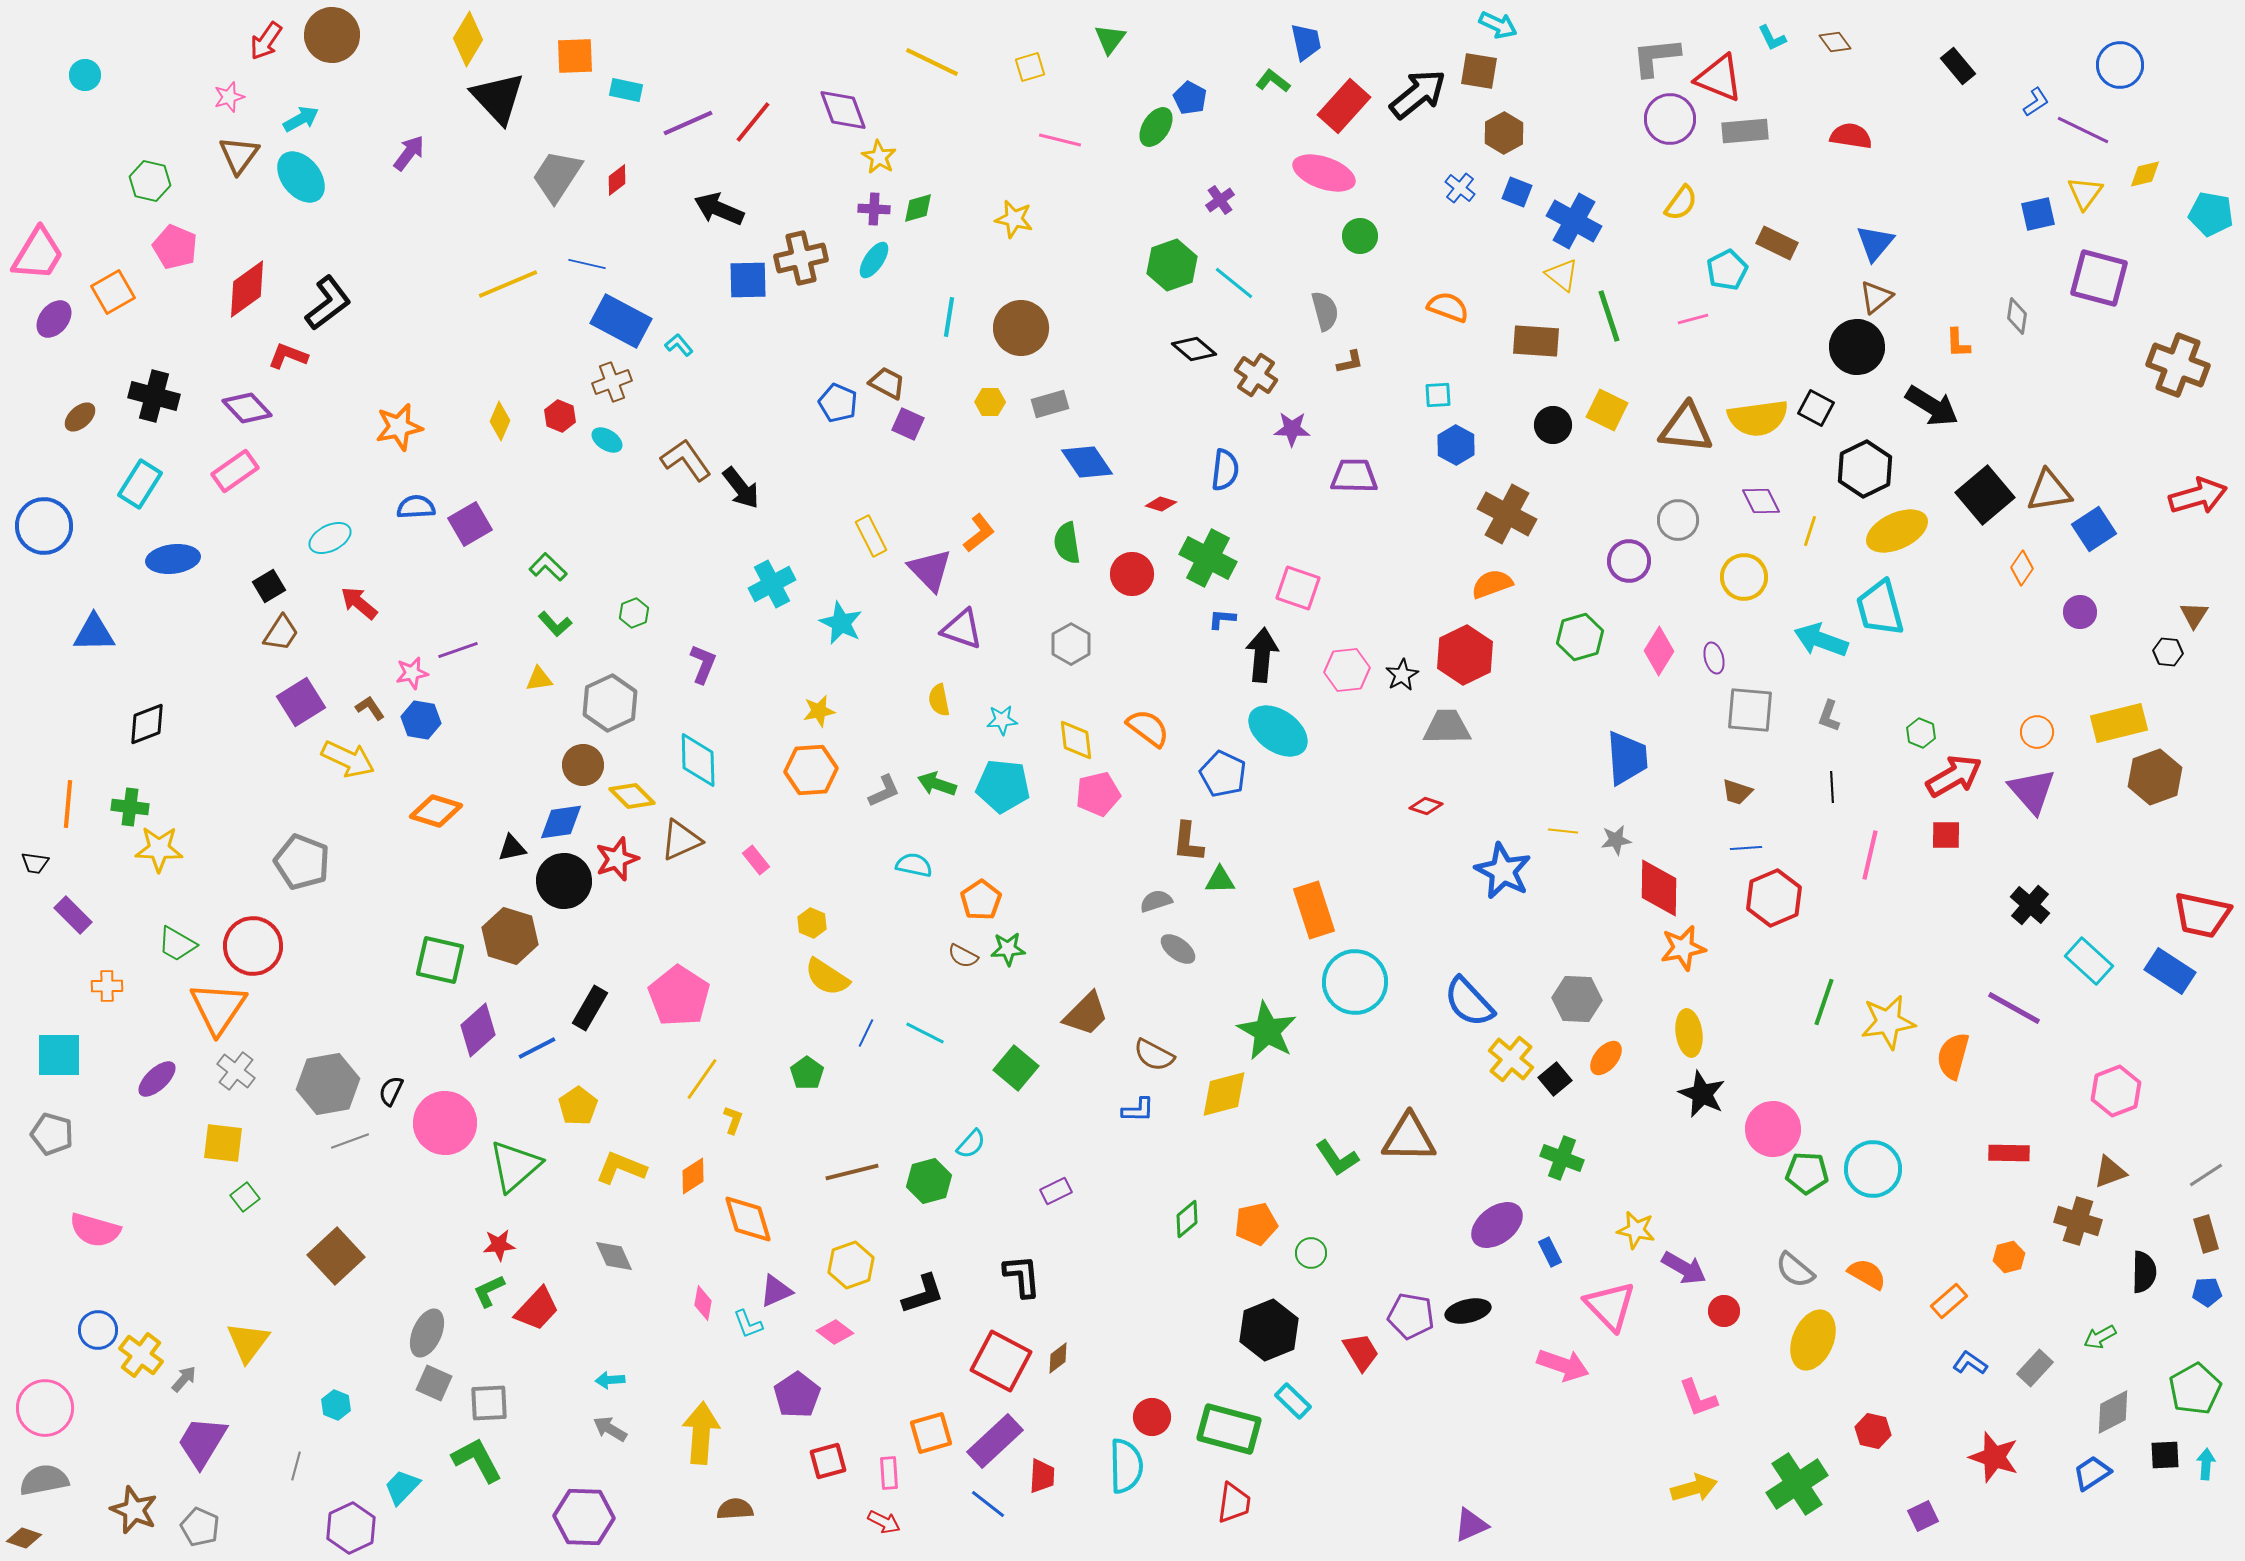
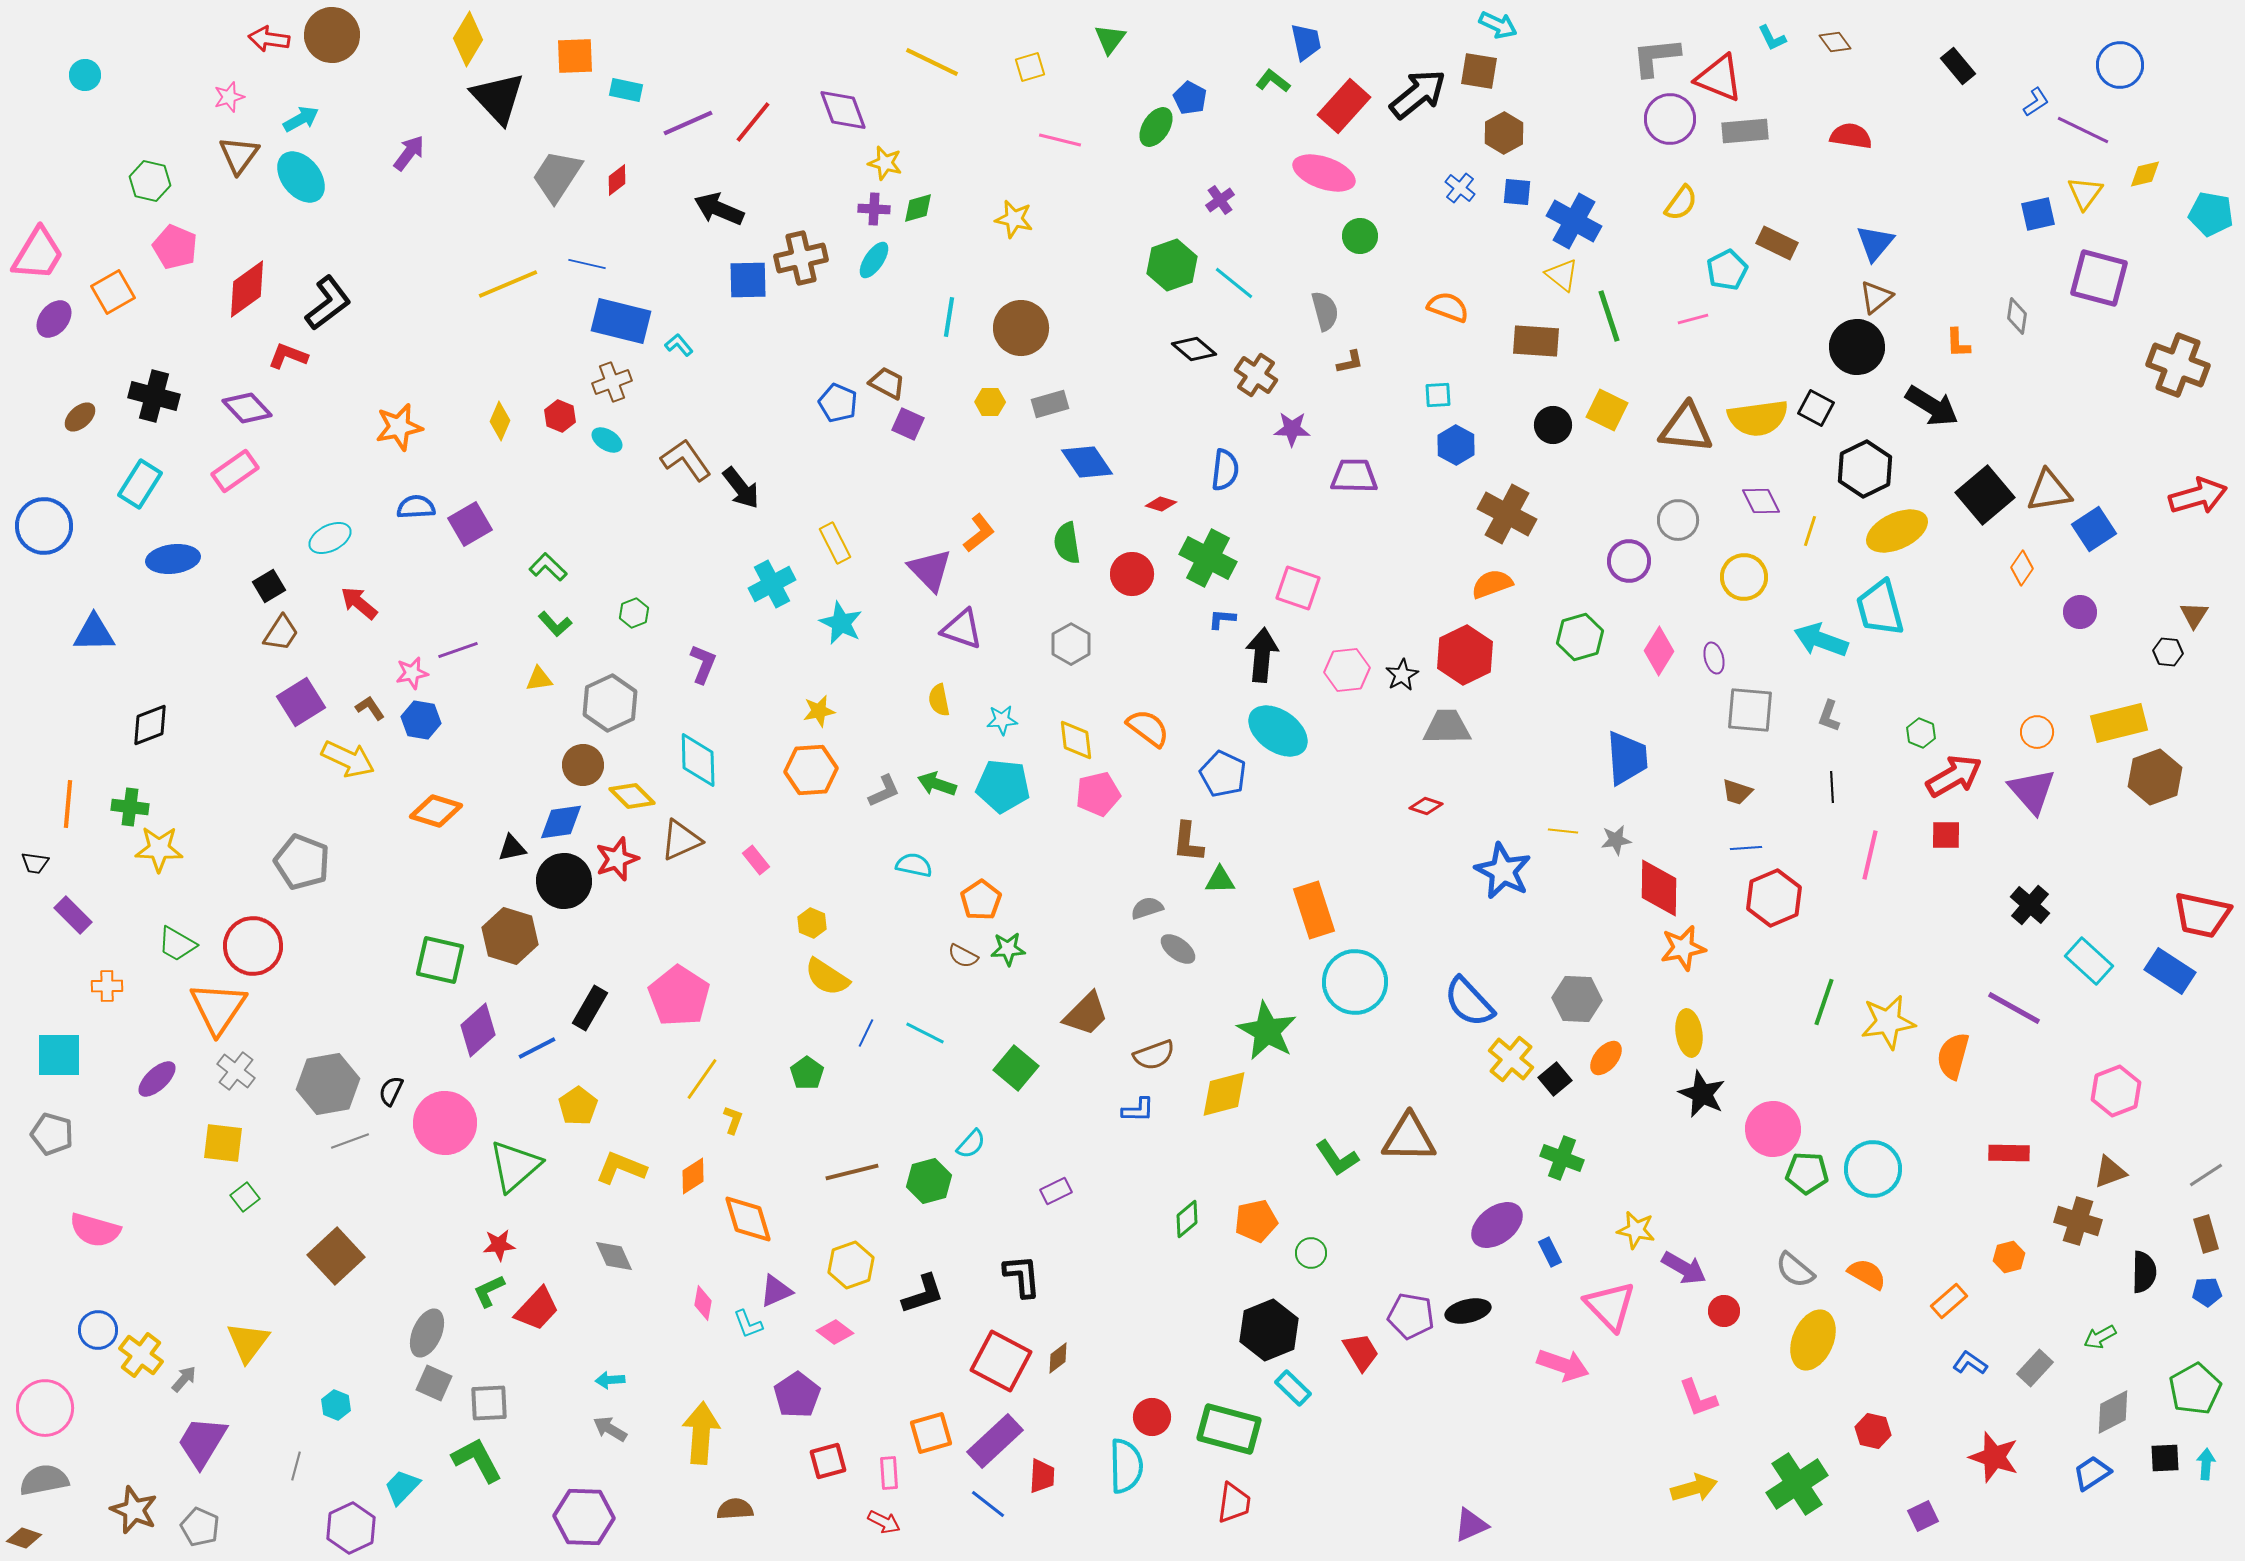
red arrow at (266, 41): moved 3 px right, 2 px up; rotated 63 degrees clockwise
yellow star at (879, 157): moved 6 px right, 6 px down; rotated 16 degrees counterclockwise
blue square at (1517, 192): rotated 16 degrees counterclockwise
blue rectangle at (621, 321): rotated 14 degrees counterclockwise
yellow rectangle at (871, 536): moved 36 px left, 7 px down
black diamond at (147, 724): moved 3 px right, 1 px down
gray semicircle at (1156, 901): moved 9 px left, 7 px down
brown semicircle at (1154, 1055): rotated 48 degrees counterclockwise
orange pentagon at (1256, 1224): moved 3 px up
cyan rectangle at (1293, 1401): moved 13 px up
black square at (2165, 1455): moved 3 px down
